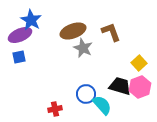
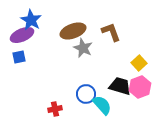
purple ellipse: moved 2 px right
